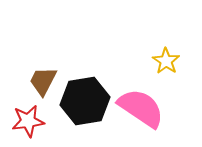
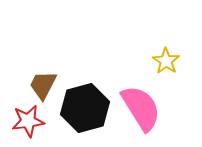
brown trapezoid: moved 4 px down
black hexagon: moved 7 px down; rotated 6 degrees counterclockwise
pink semicircle: rotated 24 degrees clockwise
